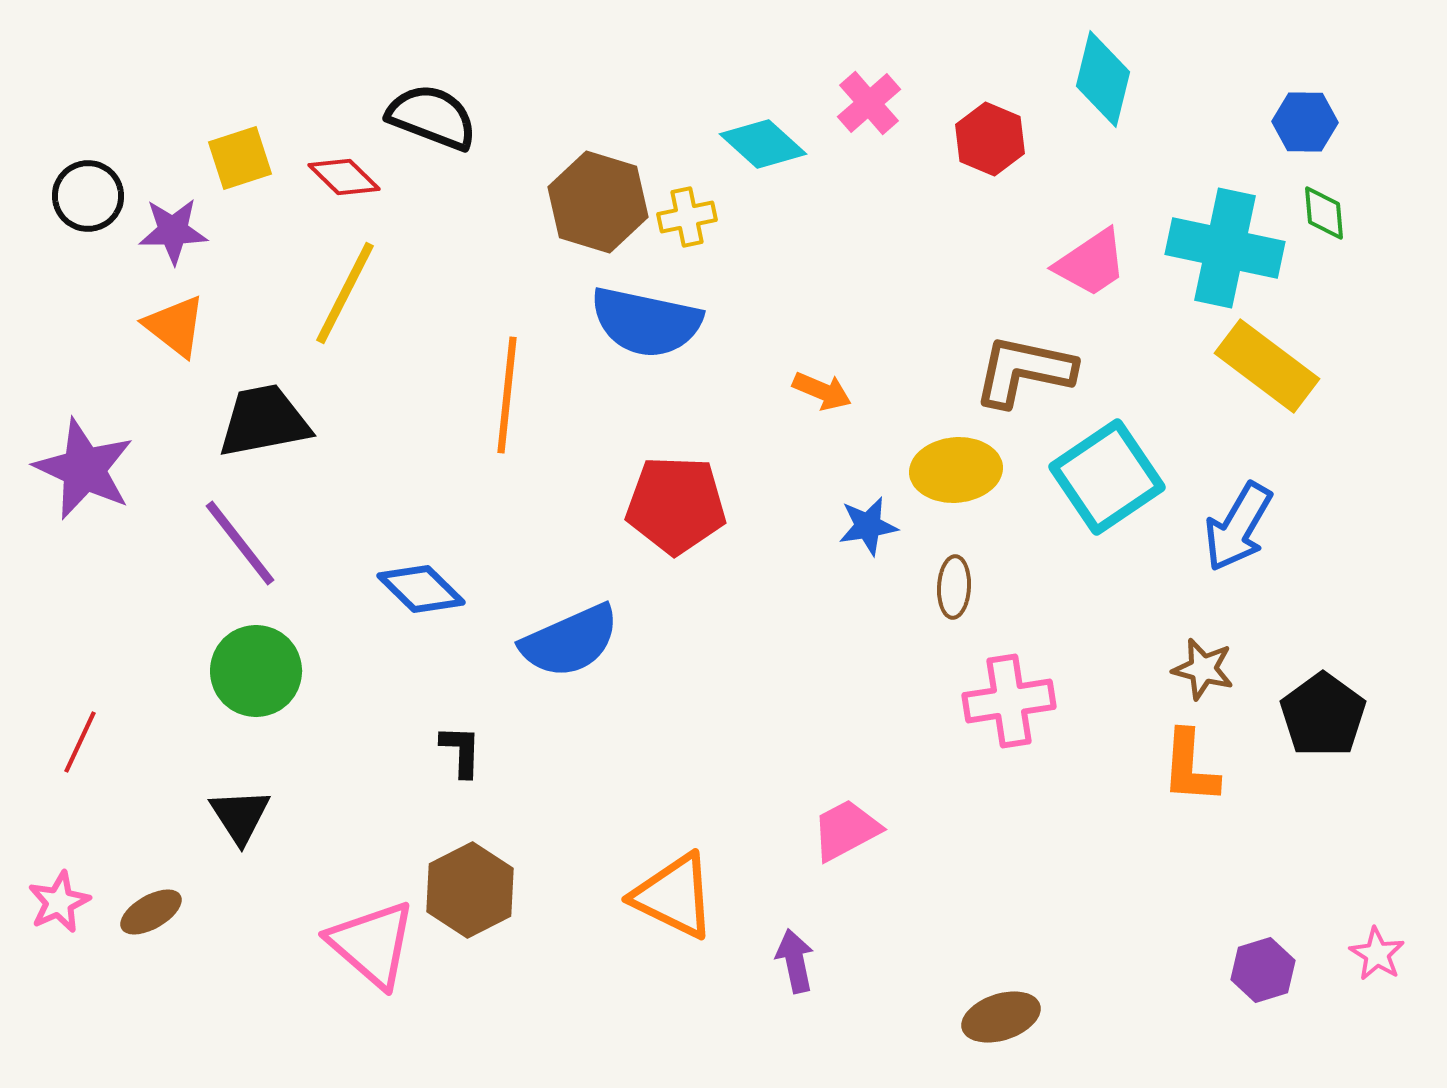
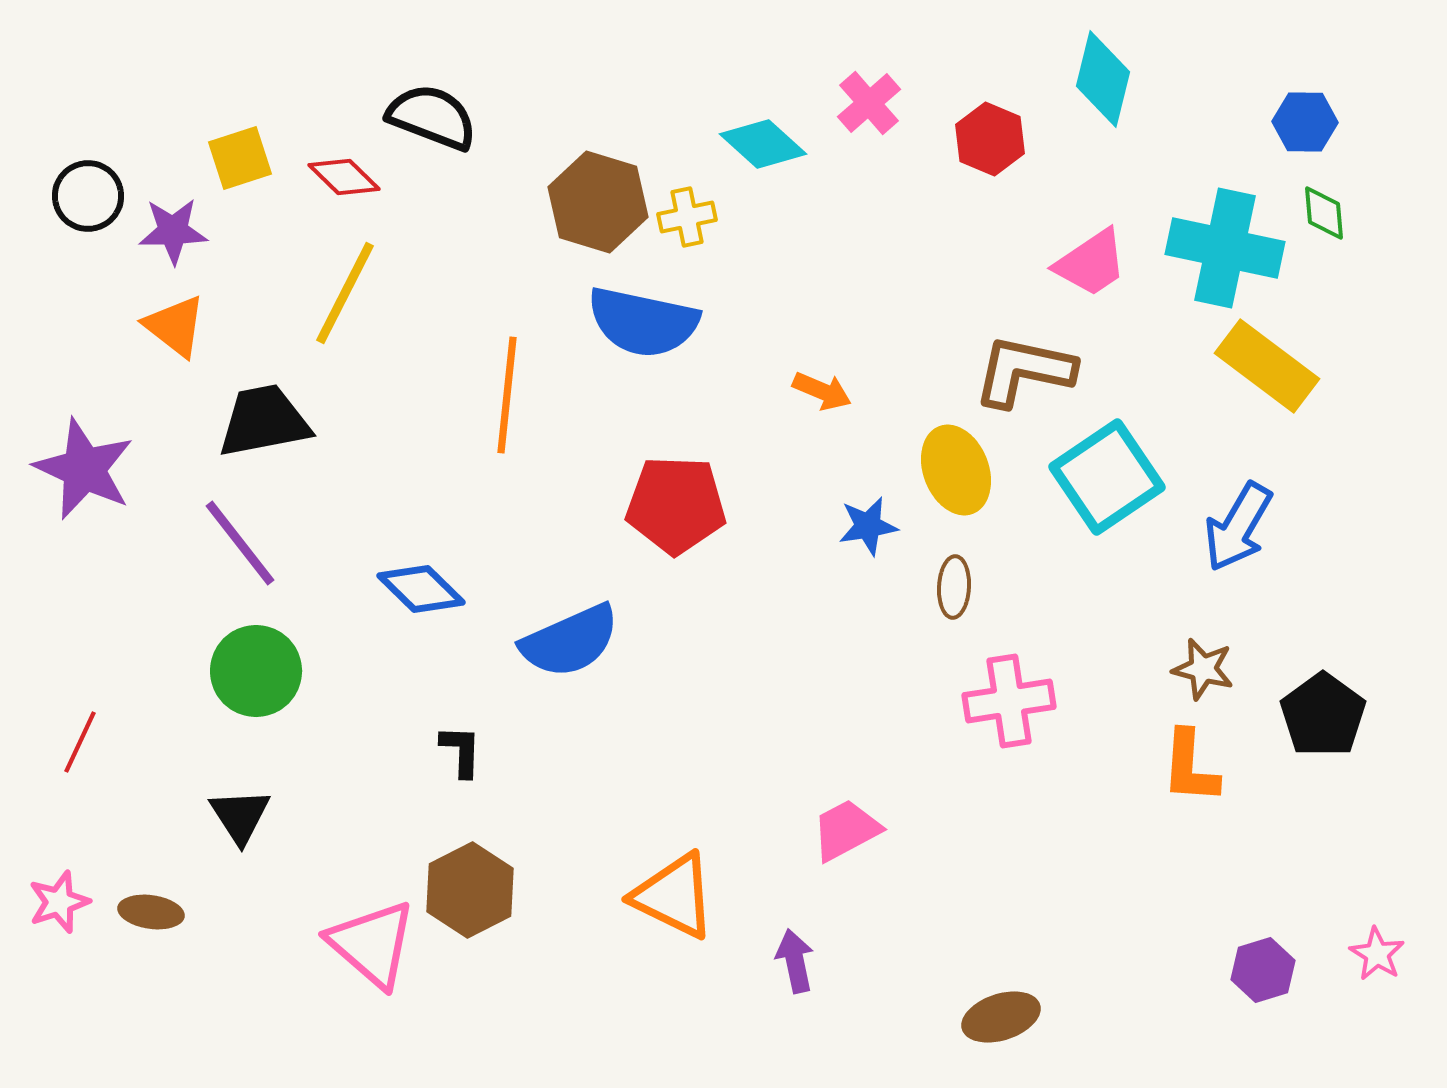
blue semicircle at (646, 322): moved 3 px left
yellow ellipse at (956, 470): rotated 74 degrees clockwise
pink star at (59, 902): rotated 6 degrees clockwise
brown ellipse at (151, 912): rotated 38 degrees clockwise
